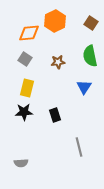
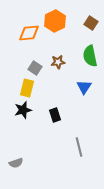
gray square: moved 10 px right, 9 px down
black star: moved 1 px left, 2 px up; rotated 12 degrees counterclockwise
gray semicircle: moved 5 px left; rotated 16 degrees counterclockwise
